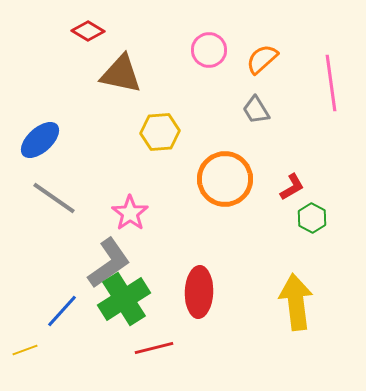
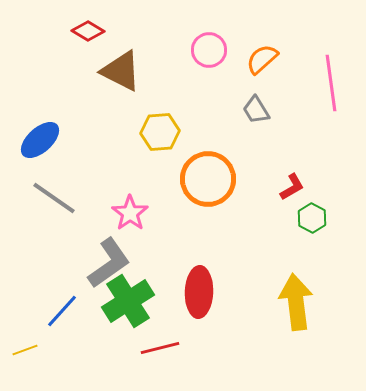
brown triangle: moved 3 px up; rotated 15 degrees clockwise
orange circle: moved 17 px left
green cross: moved 4 px right, 2 px down
red line: moved 6 px right
